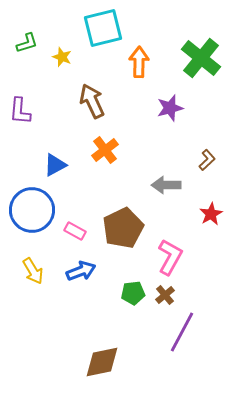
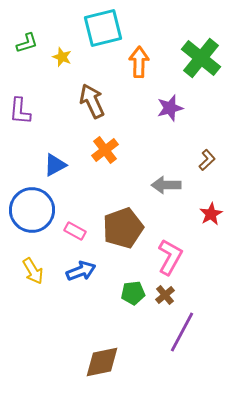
brown pentagon: rotated 6 degrees clockwise
